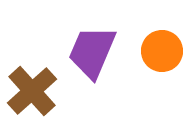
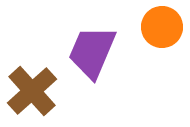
orange circle: moved 24 px up
